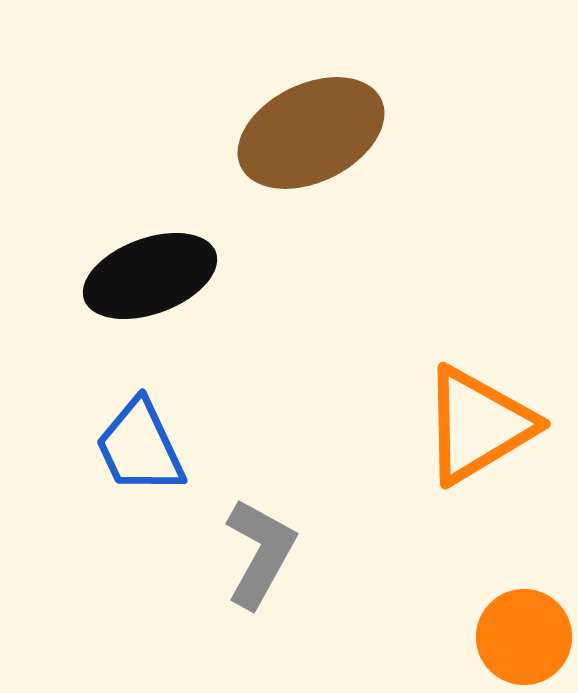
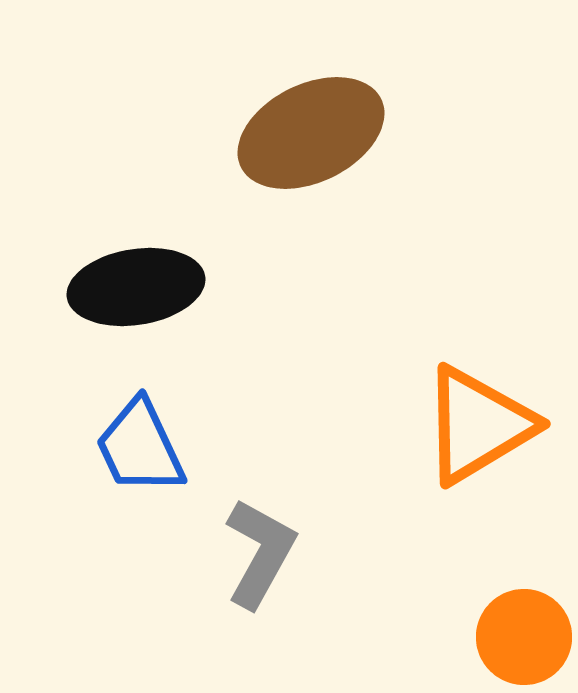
black ellipse: moved 14 px left, 11 px down; rotated 11 degrees clockwise
